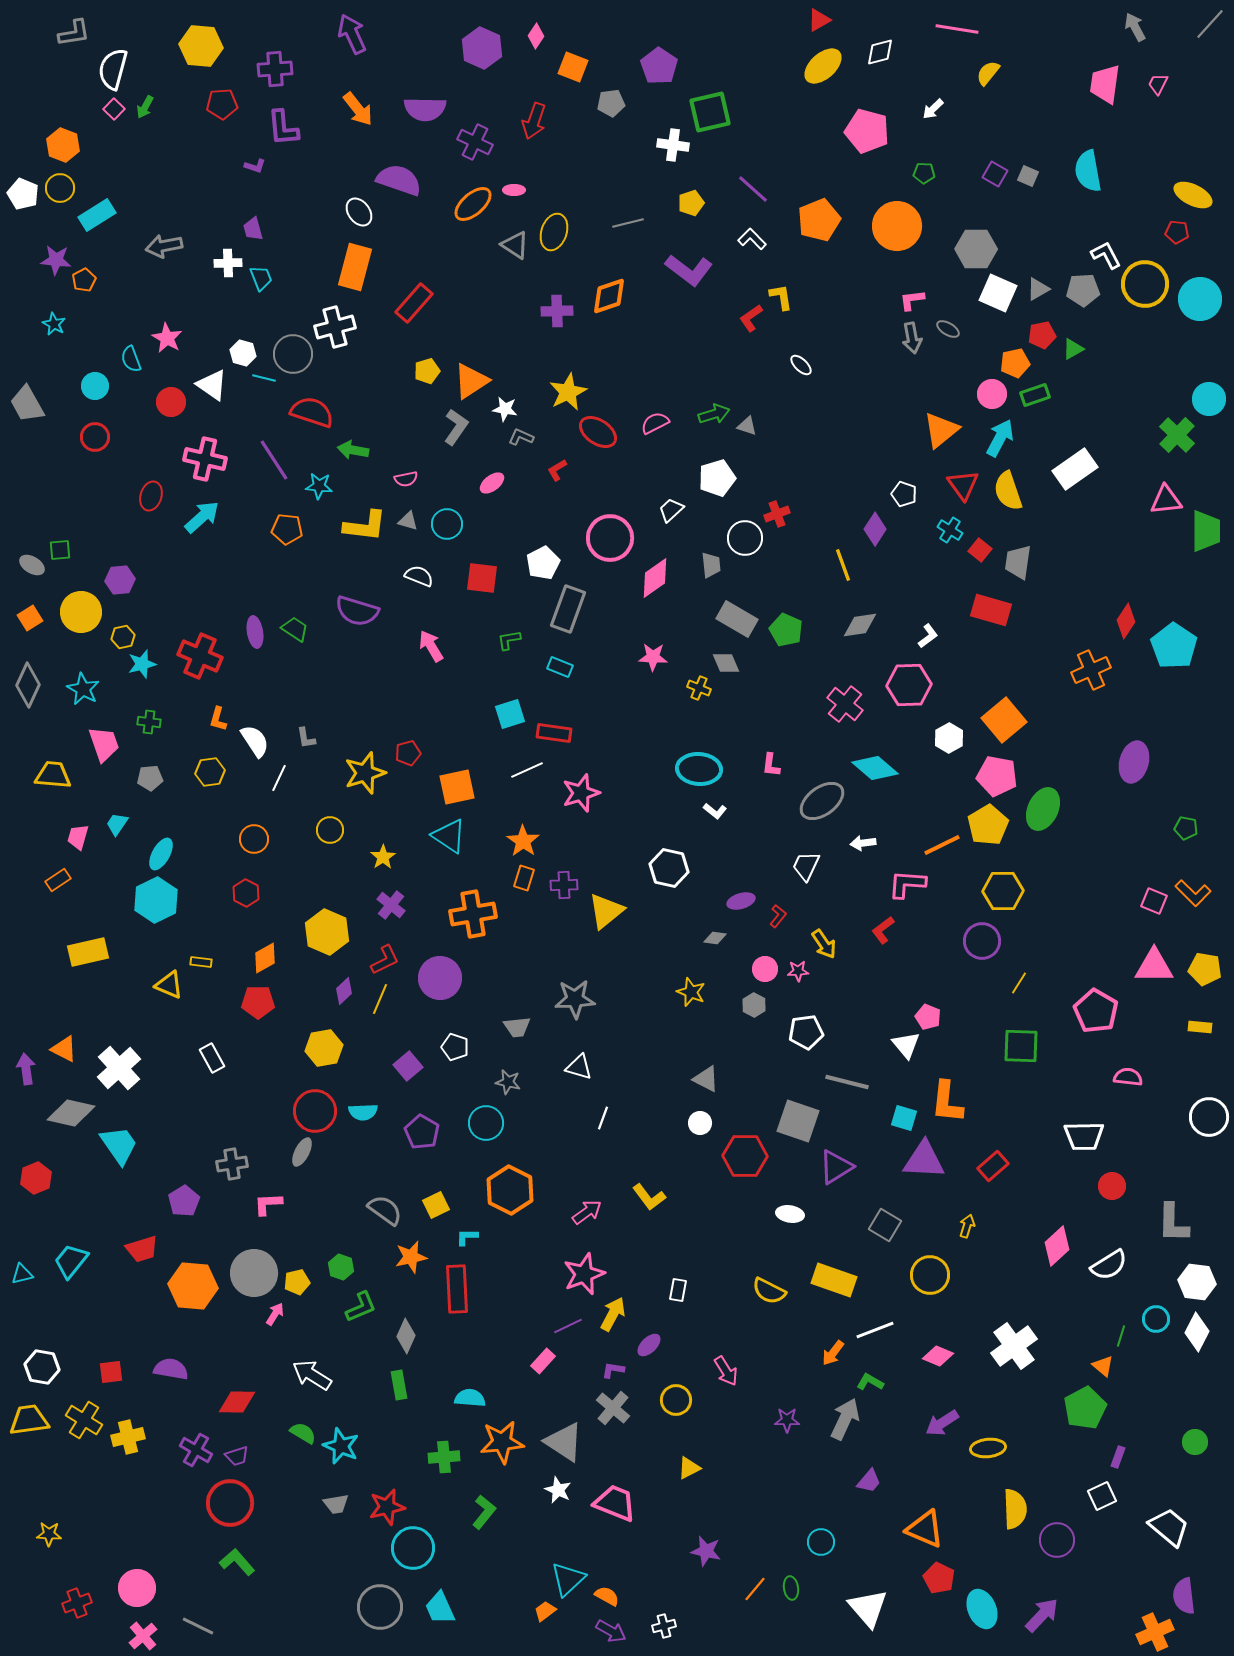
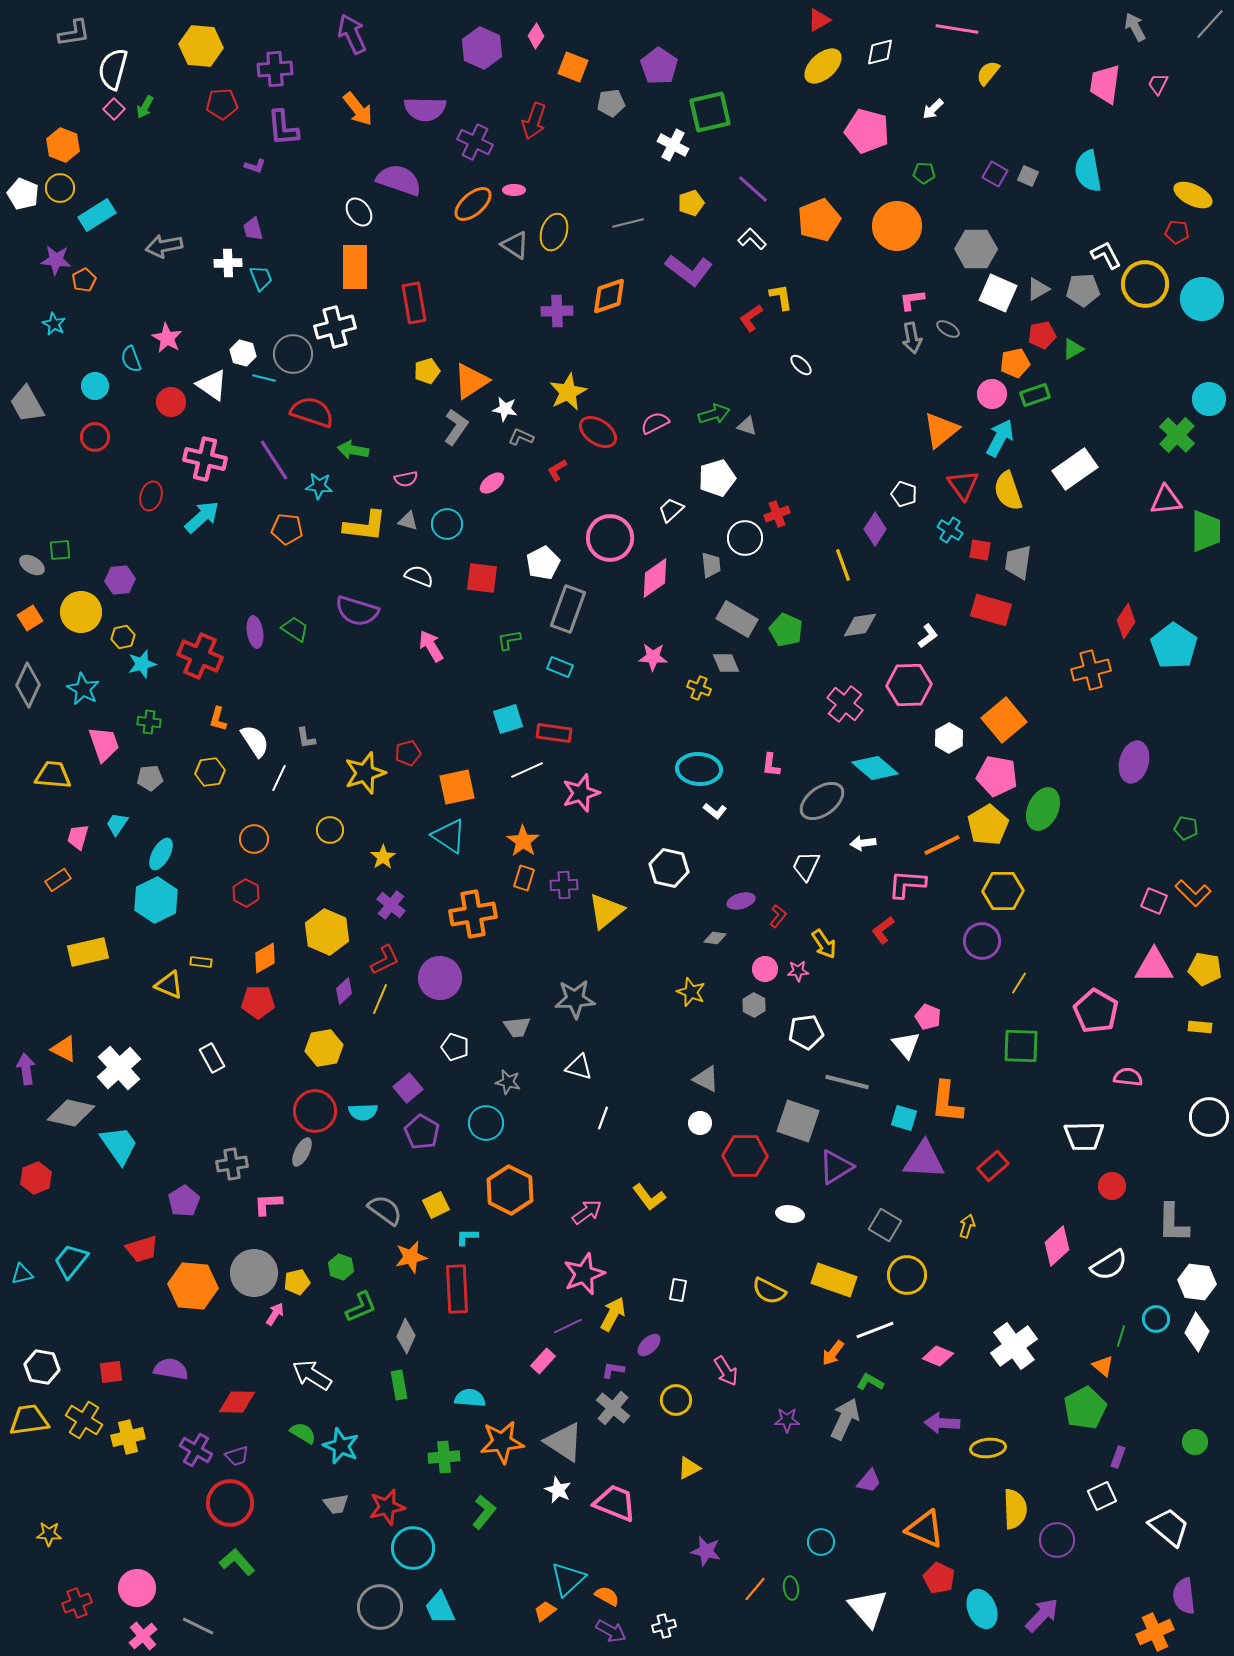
white cross at (673, 145): rotated 20 degrees clockwise
orange rectangle at (355, 267): rotated 15 degrees counterclockwise
cyan circle at (1200, 299): moved 2 px right
red rectangle at (414, 303): rotated 51 degrees counterclockwise
red square at (980, 550): rotated 30 degrees counterclockwise
orange cross at (1091, 670): rotated 9 degrees clockwise
cyan square at (510, 714): moved 2 px left, 5 px down
purple square at (408, 1066): moved 22 px down
yellow circle at (930, 1275): moved 23 px left
purple arrow at (942, 1423): rotated 36 degrees clockwise
